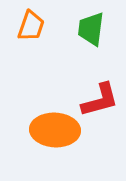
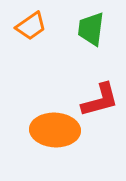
orange trapezoid: rotated 36 degrees clockwise
